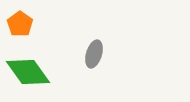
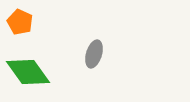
orange pentagon: moved 2 px up; rotated 10 degrees counterclockwise
